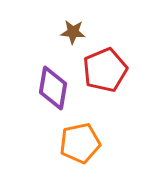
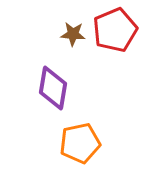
brown star: moved 2 px down
red pentagon: moved 10 px right, 40 px up
